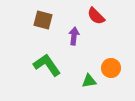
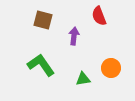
red semicircle: moved 3 px right; rotated 24 degrees clockwise
green L-shape: moved 6 px left
green triangle: moved 6 px left, 2 px up
